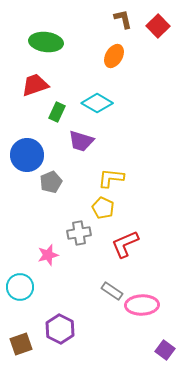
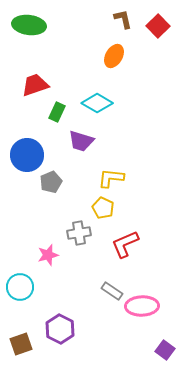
green ellipse: moved 17 px left, 17 px up
pink ellipse: moved 1 px down
